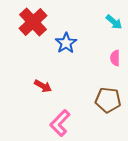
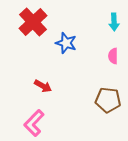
cyan arrow: rotated 48 degrees clockwise
blue star: rotated 20 degrees counterclockwise
pink semicircle: moved 2 px left, 2 px up
pink L-shape: moved 26 px left
